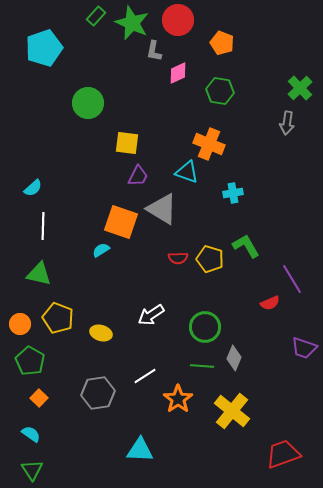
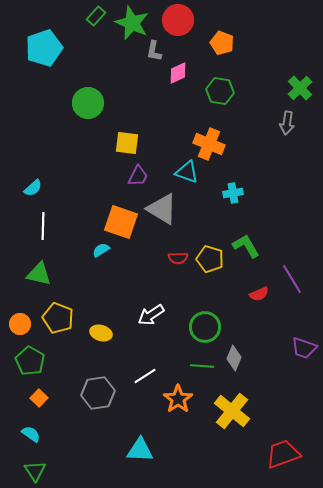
red semicircle at (270, 303): moved 11 px left, 9 px up
green triangle at (32, 470): moved 3 px right, 1 px down
